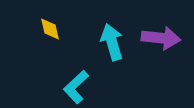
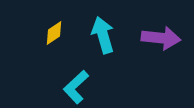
yellow diamond: moved 4 px right, 4 px down; rotated 70 degrees clockwise
cyan arrow: moved 9 px left, 7 px up
